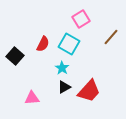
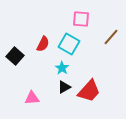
pink square: rotated 36 degrees clockwise
